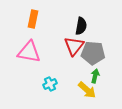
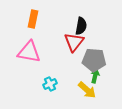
red triangle: moved 4 px up
gray pentagon: moved 1 px right, 7 px down
